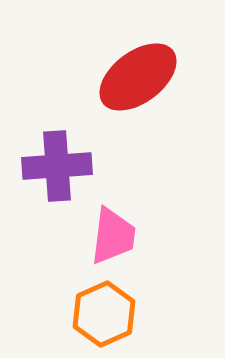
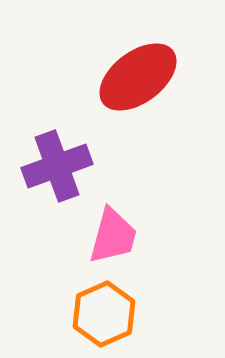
purple cross: rotated 16 degrees counterclockwise
pink trapezoid: rotated 8 degrees clockwise
